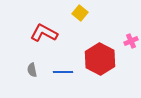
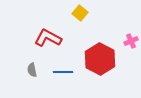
red L-shape: moved 4 px right, 5 px down
